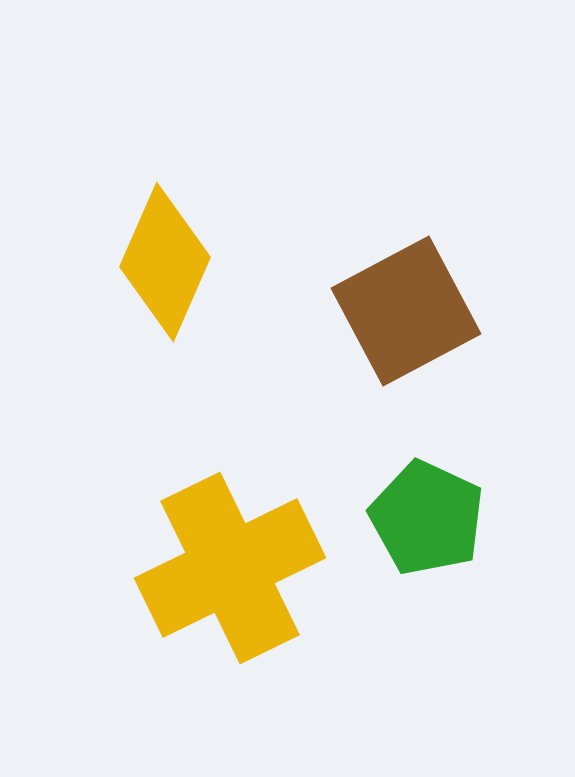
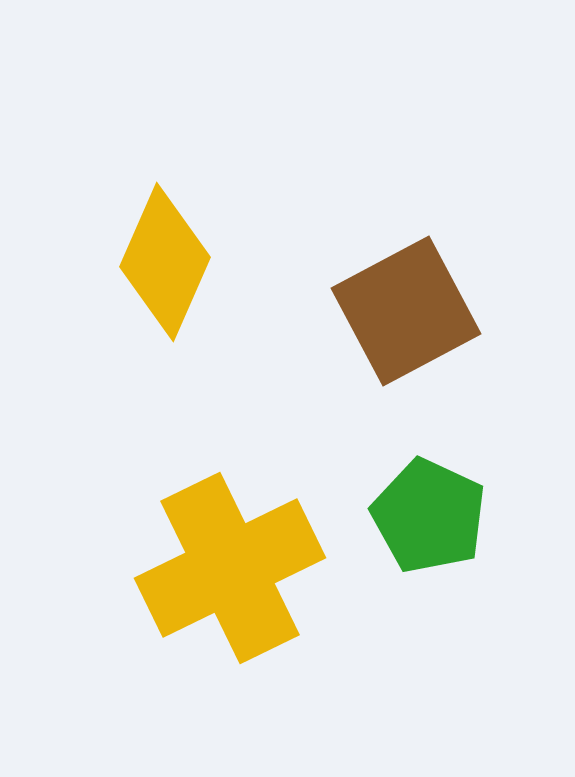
green pentagon: moved 2 px right, 2 px up
